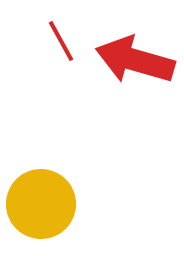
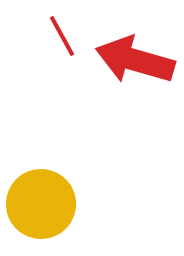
red line: moved 1 px right, 5 px up
